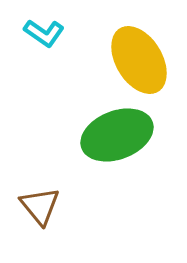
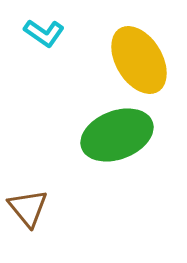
brown triangle: moved 12 px left, 2 px down
